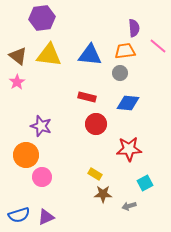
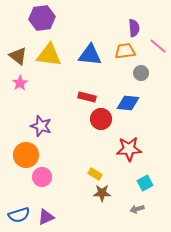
gray circle: moved 21 px right
pink star: moved 3 px right, 1 px down
red circle: moved 5 px right, 5 px up
brown star: moved 1 px left, 1 px up
gray arrow: moved 8 px right, 3 px down
